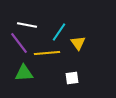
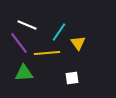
white line: rotated 12 degrees clockwise
